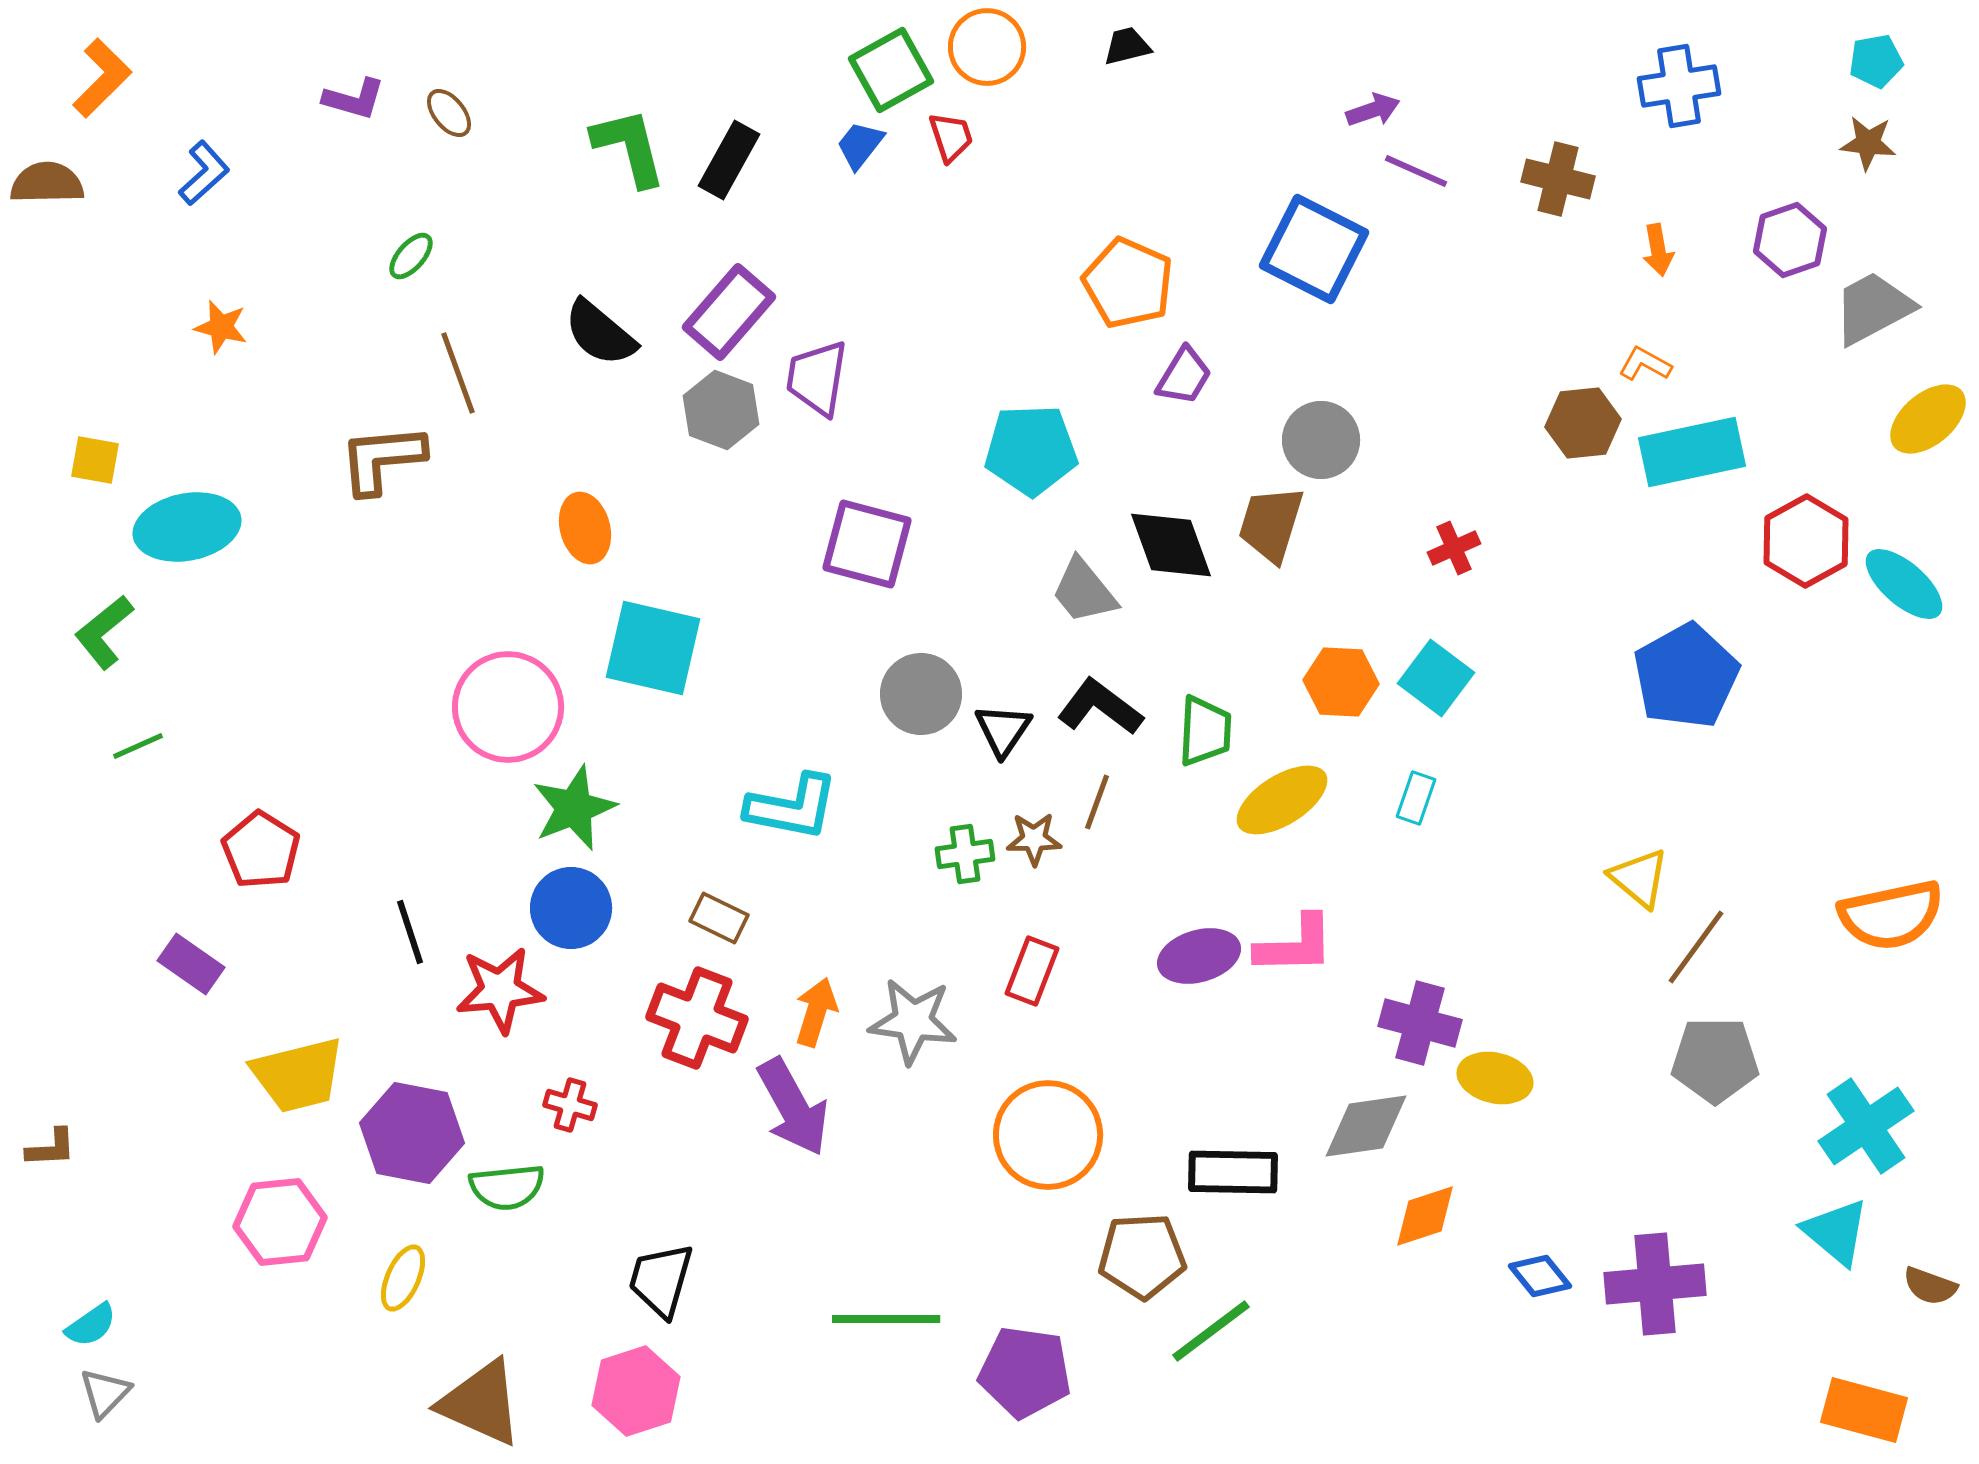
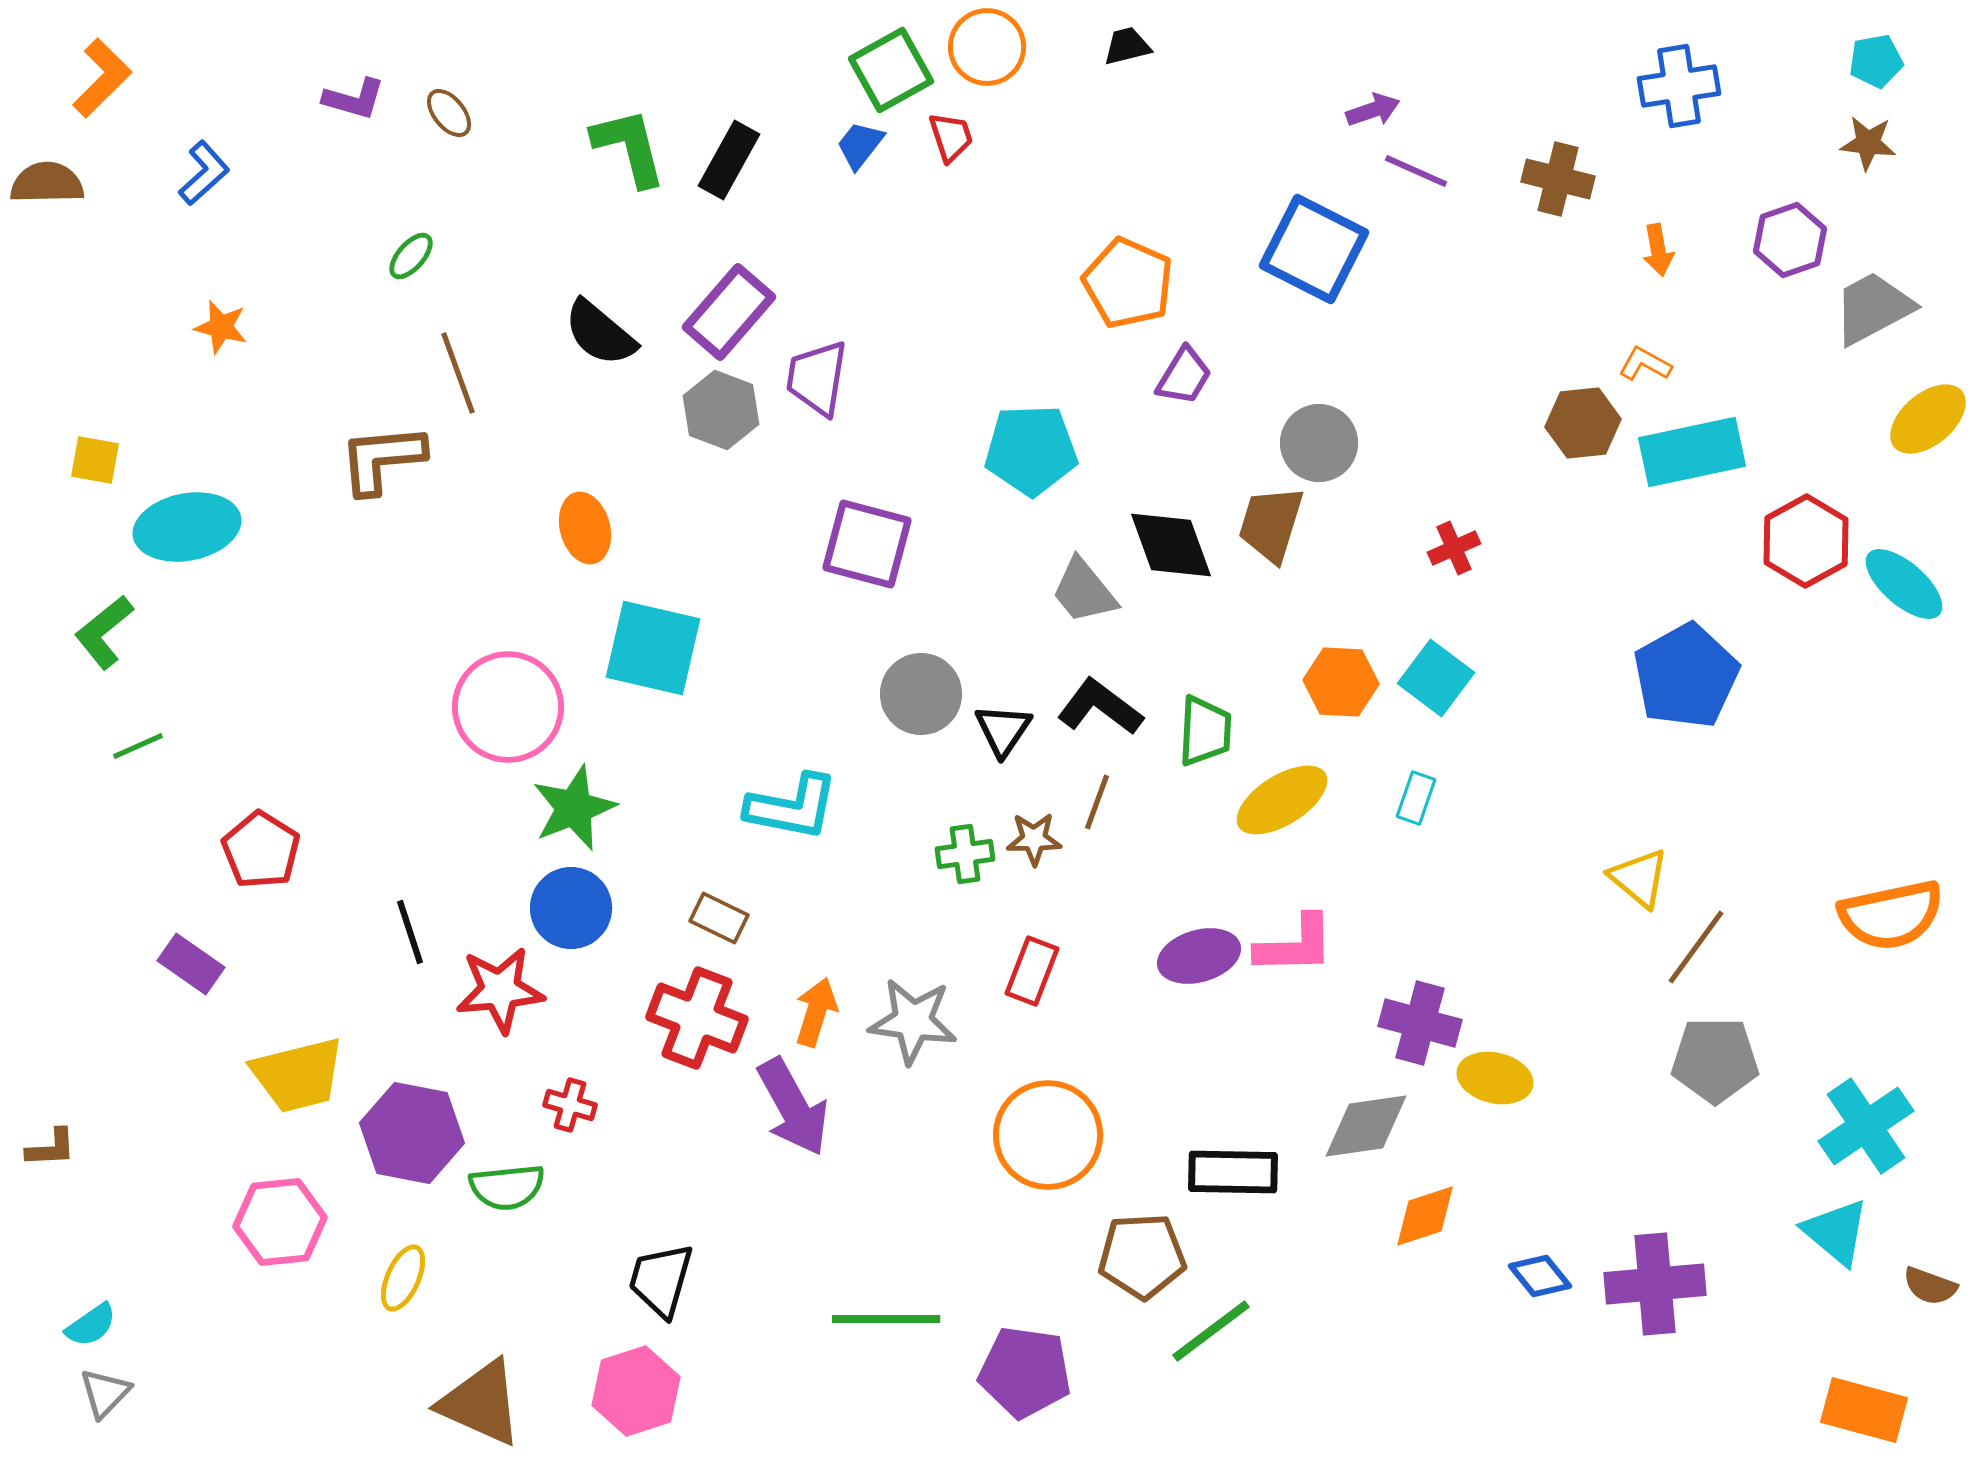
gray circle at (1321, 440): moved 2 px left, 3 px down
